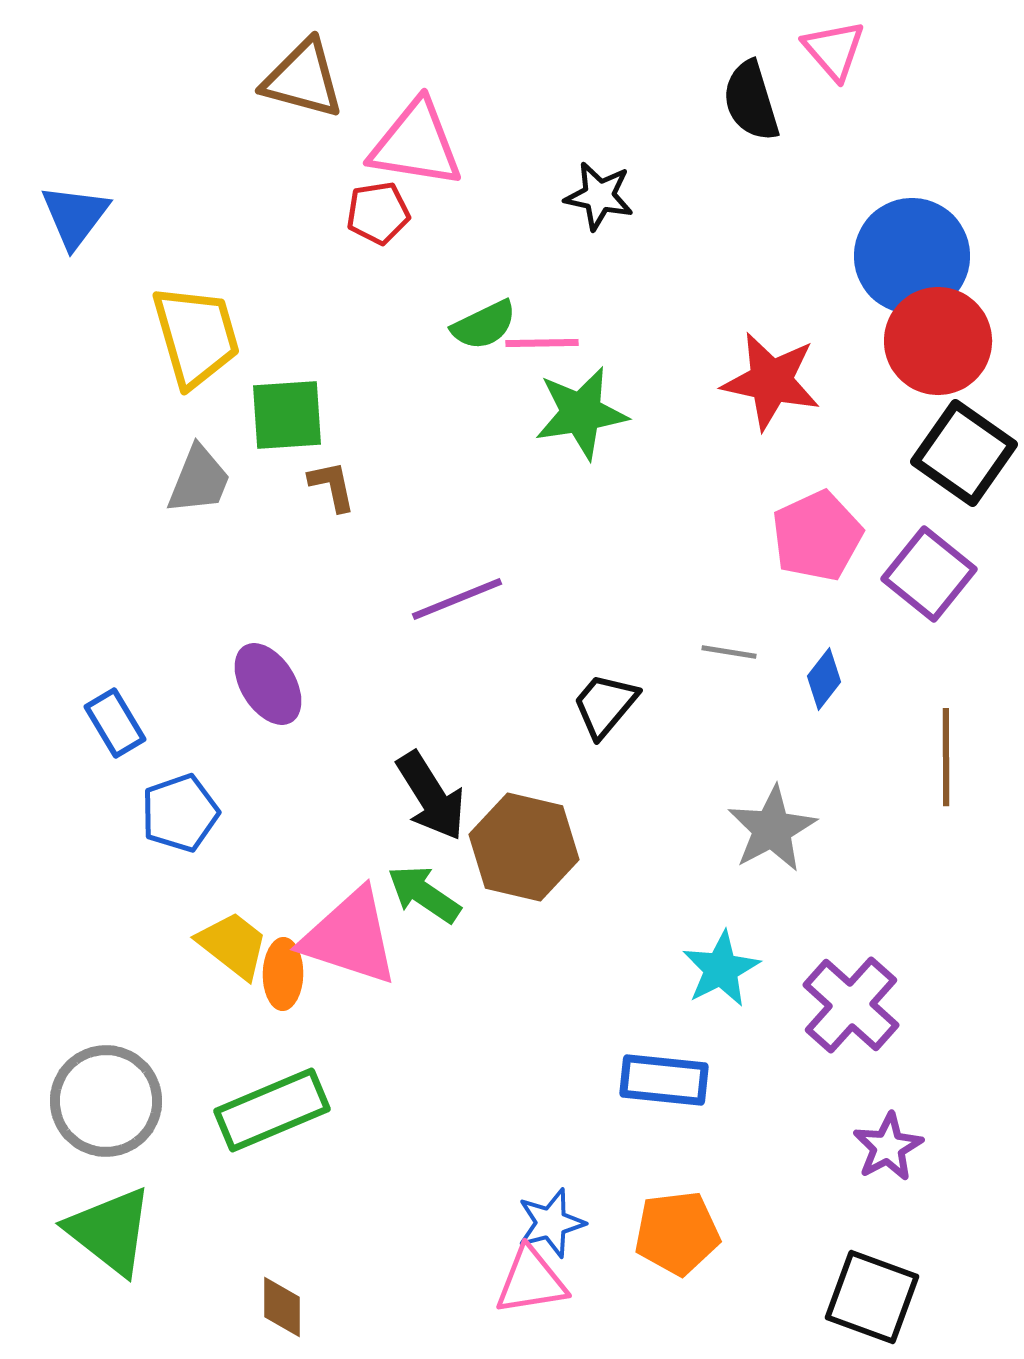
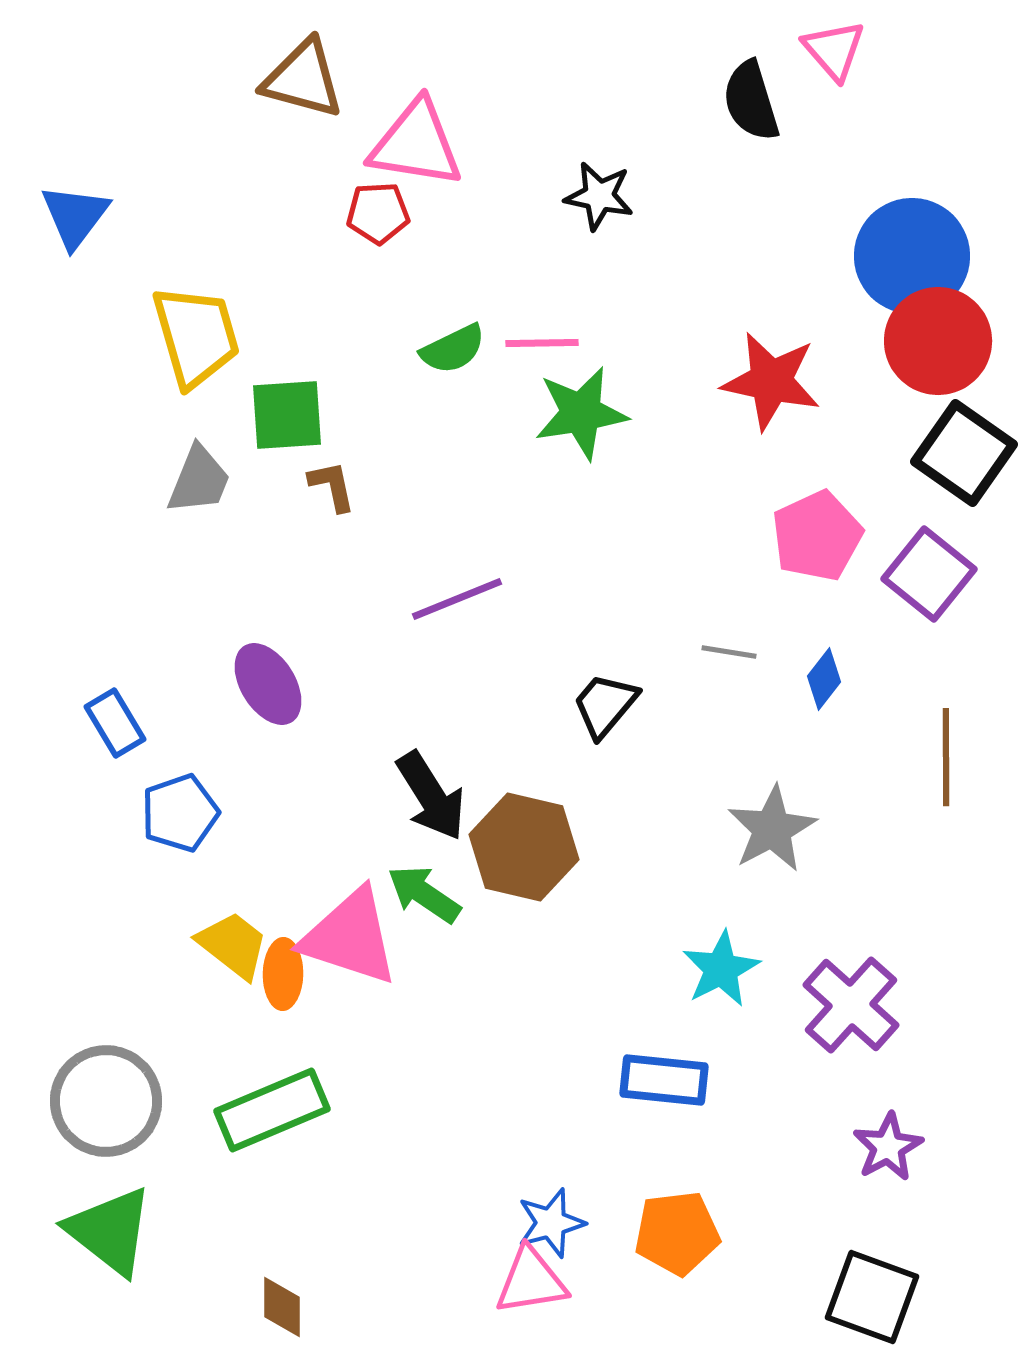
red pentagon at (378, 213): rotated 6 degrees clockwise
green semicircle at (484, 325): moved 31 px left, 24 px down
